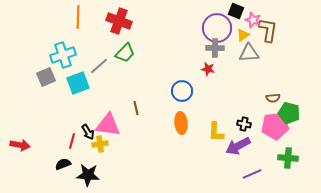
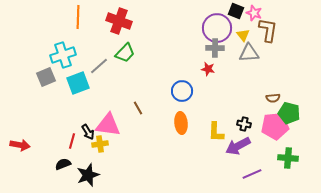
pink star: moved 1 px right, 7 px up
yellow triangle: rotated 32 degrees counterclockwise
brown line: moved 2 px right; rotated 16 degrees counterclockwise
black star: rotated 25 degrees counterclockwise
